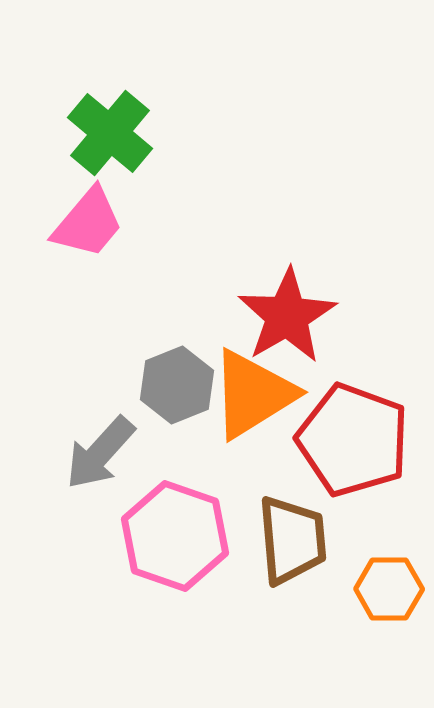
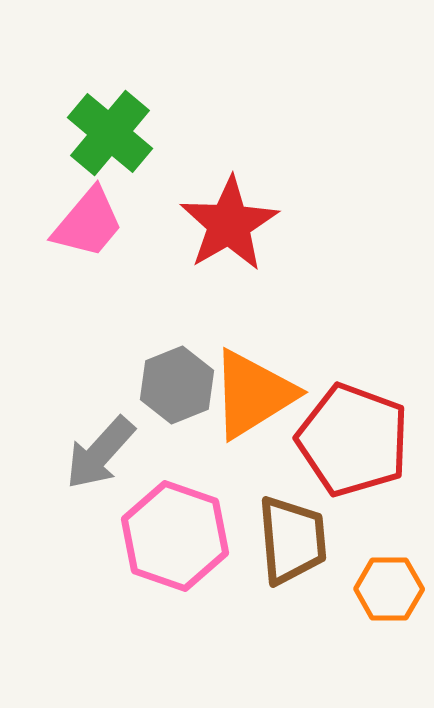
red star: moved 58 px left, 92 px up
